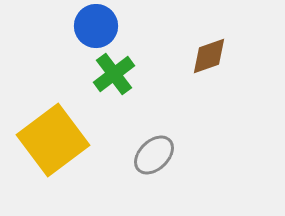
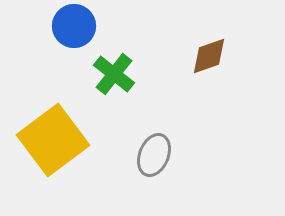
blue circle: moved 22 px left
green cross: rotated 15 degrees counterclockwise
gray ellipse: rotated 24 degrees counterclockwise
